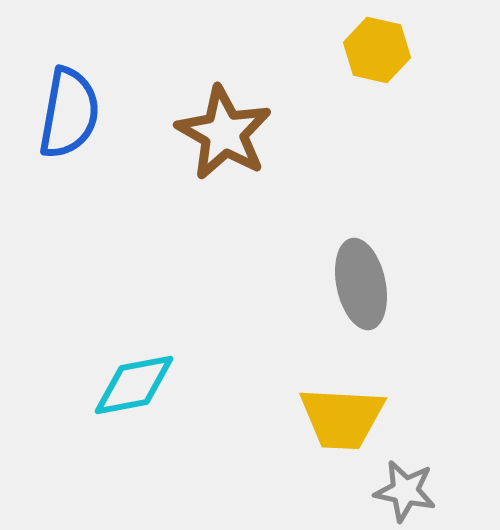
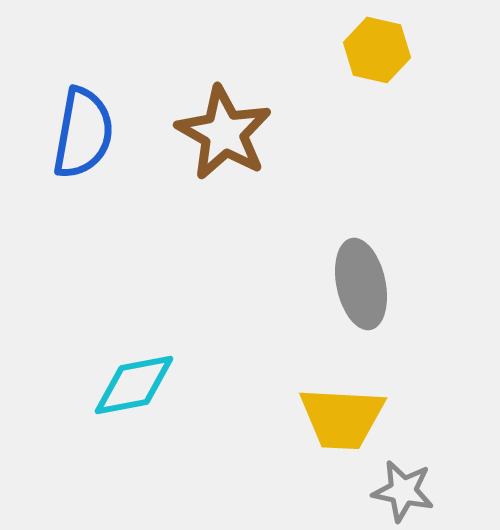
blue semicircle: moved 14 px right, 20 px down
gray star: moved 2 px left
